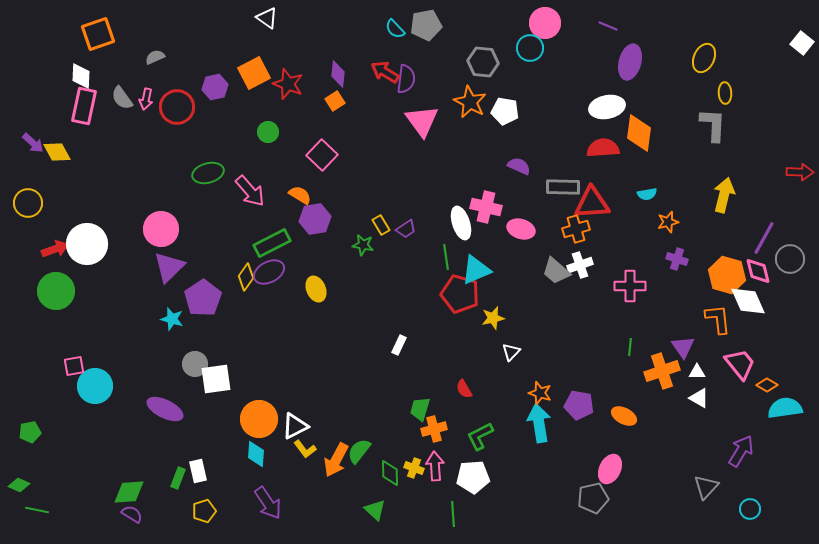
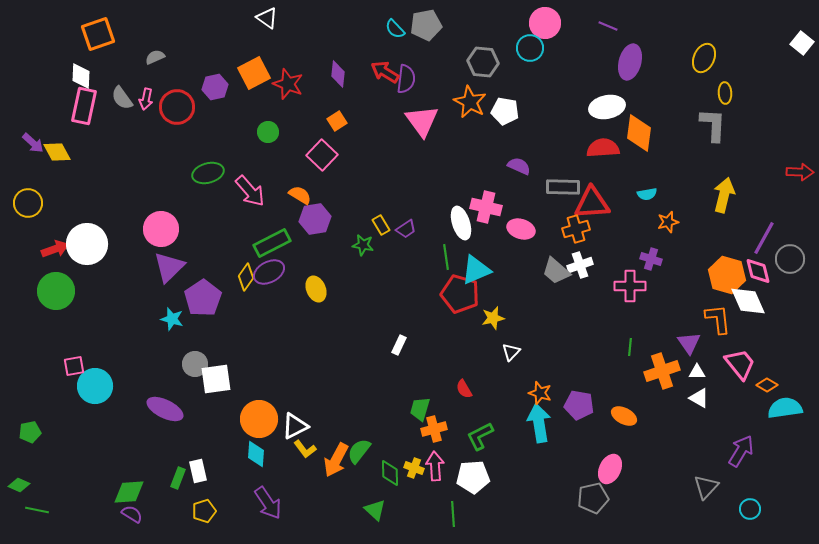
orange square at (335, 101): moved 2 px right, 20 px down
purple cross at (677, 259): moved 26 px left
purple triangle at (683, 347): moved 6 px right, 4 px up
